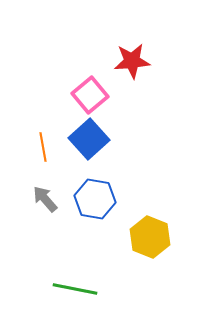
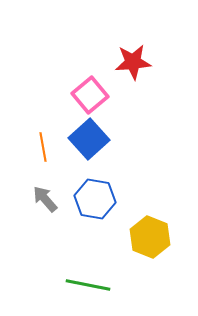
red star: moved 1 px right, 1 px down
green line: moved 13 px right, 4 px up
